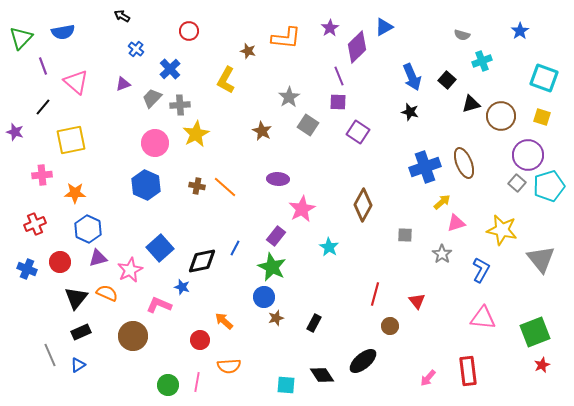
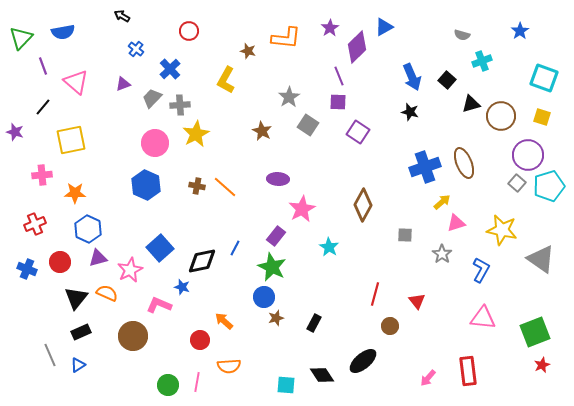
gray triangle at (541, 259): rotated 16 degrees counterclockwise
